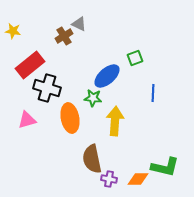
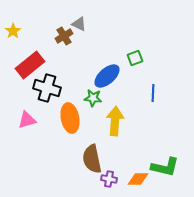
yellow star: rotated 28 degrees clockwise
